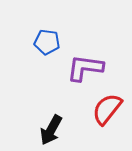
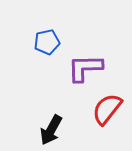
blue pentagon: rotated 20 degrees counterclockwise
purple L-shape: rotated 9 degrees counterclockwise
